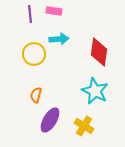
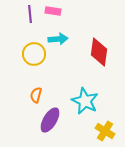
pink rectangle: moved 1 px left
cyan arrow: moved 1 px left
cyan star: moved 10 px left, 10 px down
yellow cross: moved 21 px right, 5 px down
